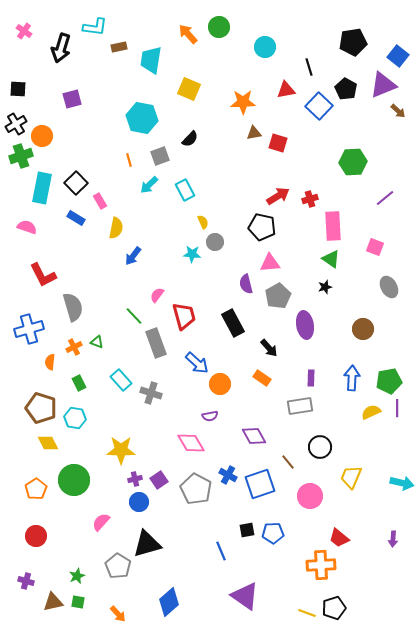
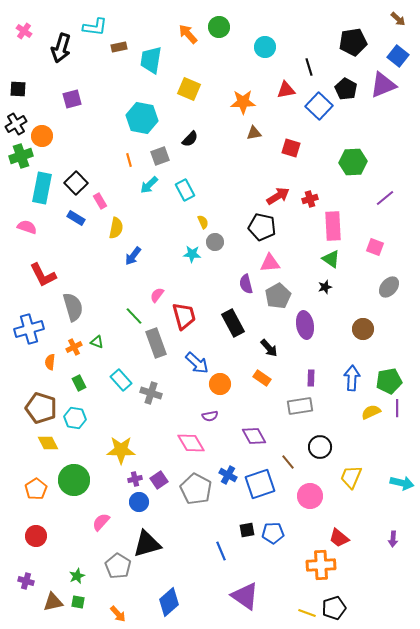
brown arrow at (398, 111): moved 92 px up
red square at (278, 143): moved 13 px right, 5 px down
gray ellipse at (389, 287): rotated 70 degrees clockwise
